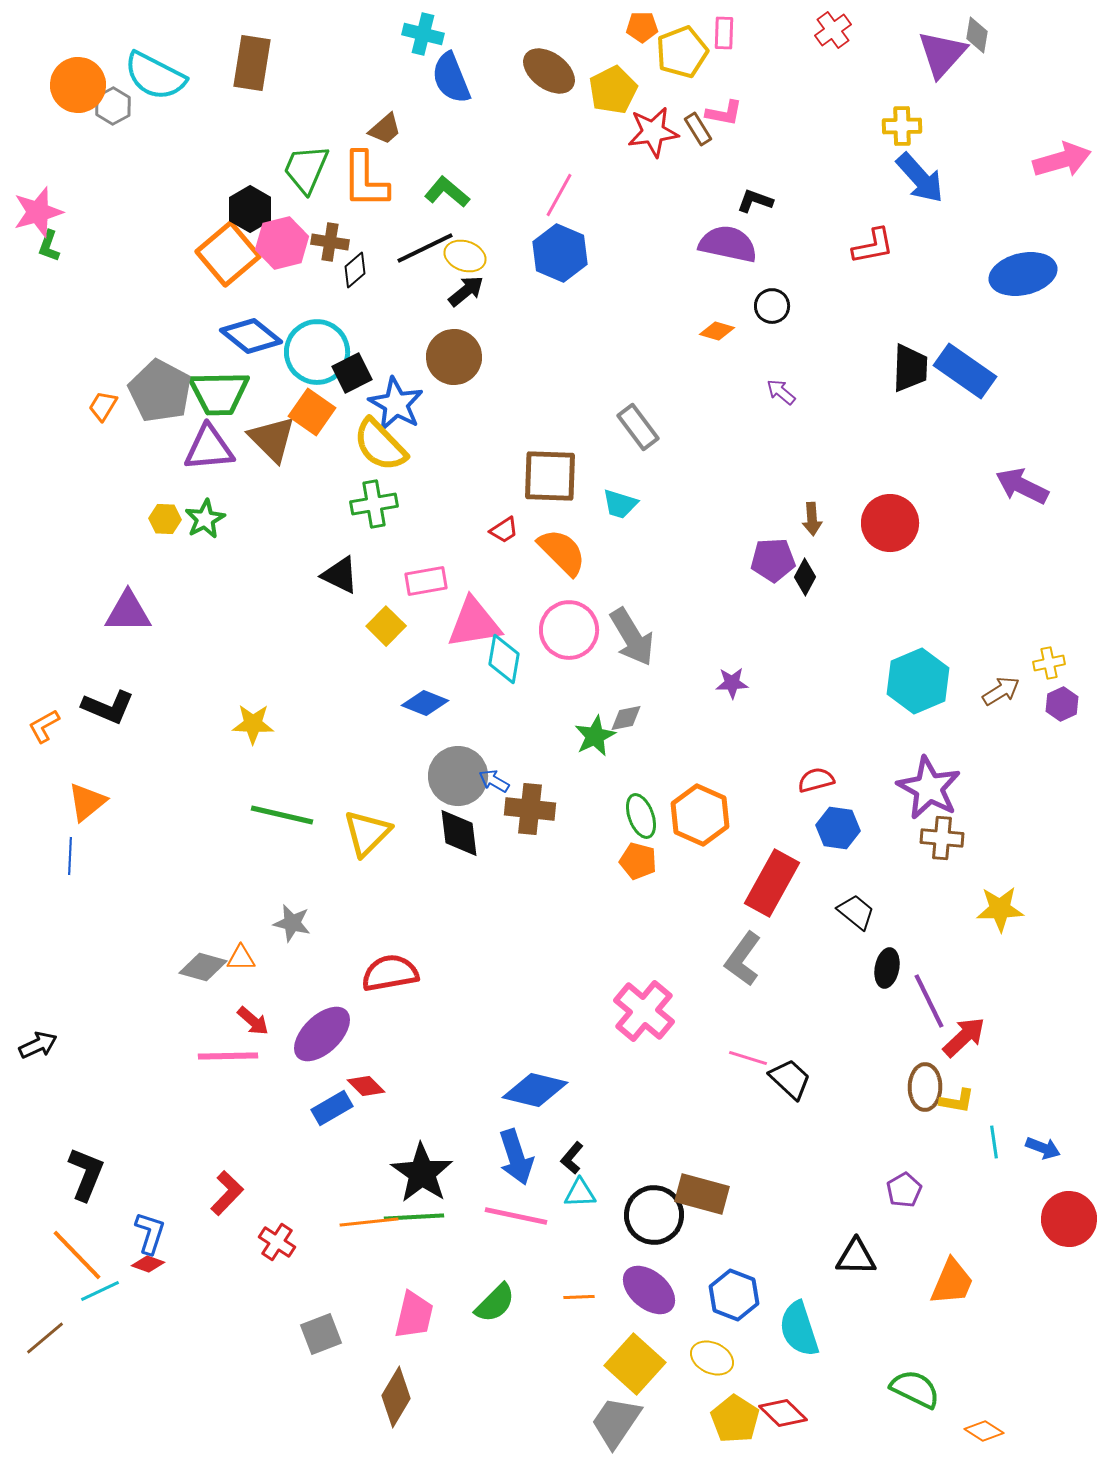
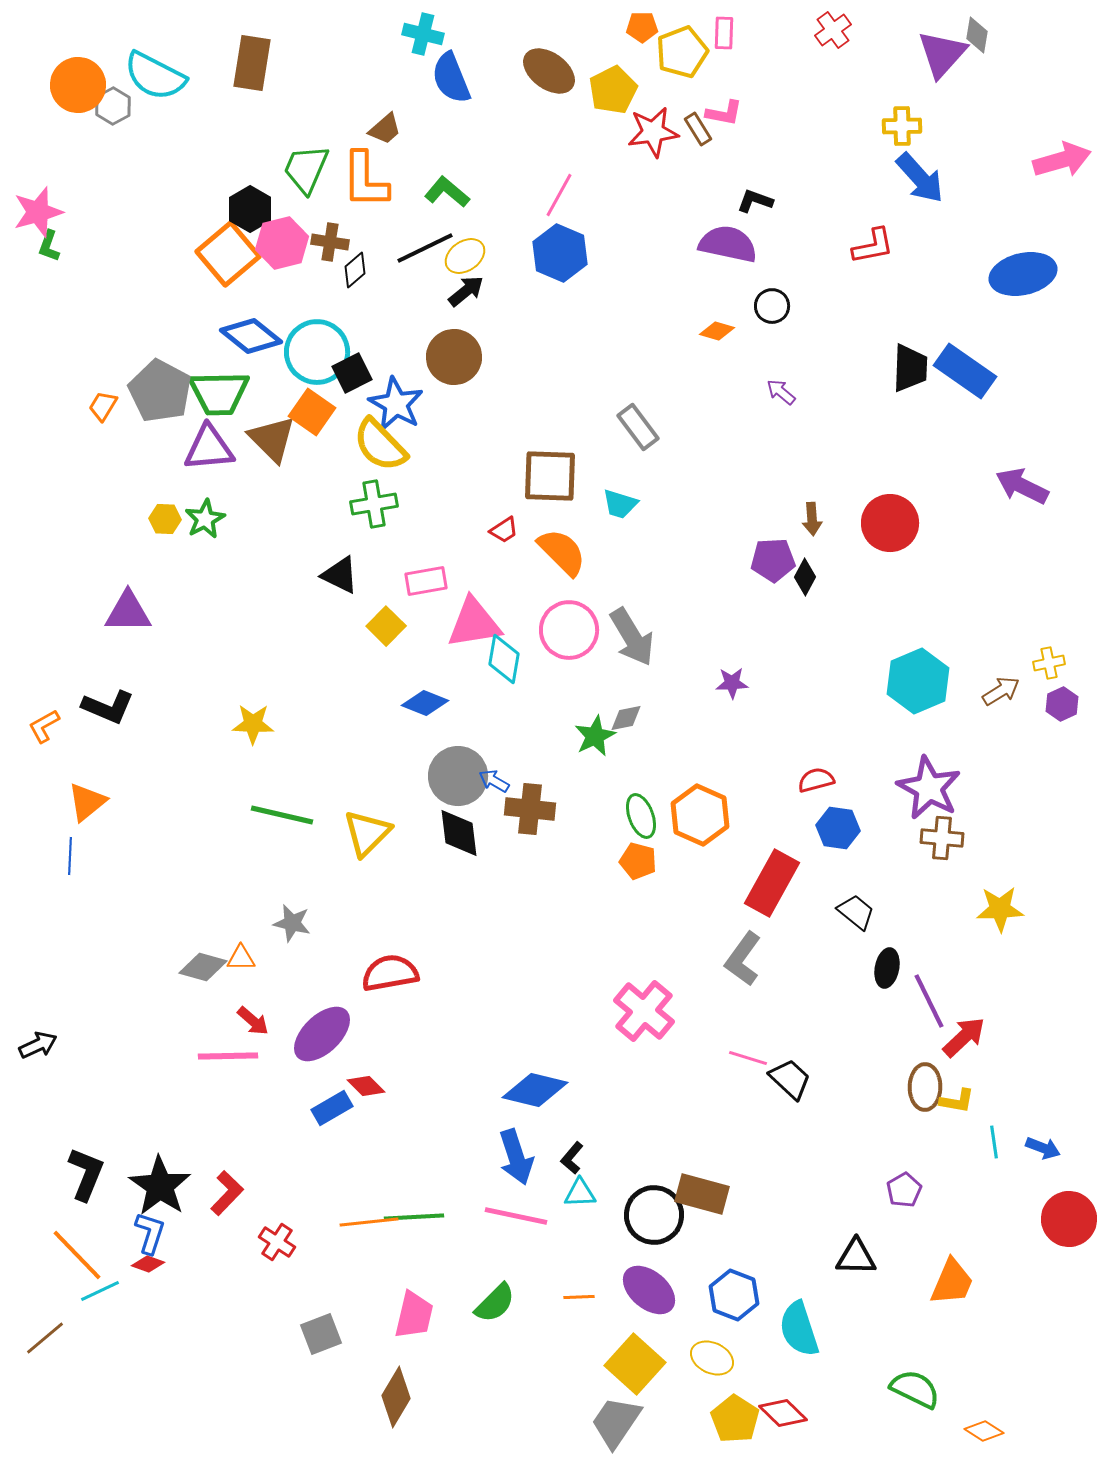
yellow ellipse at (465, 256): rotated 54 degrees counterclockwise
black star at (422, 1173): moved 262 px left, 13 px down
